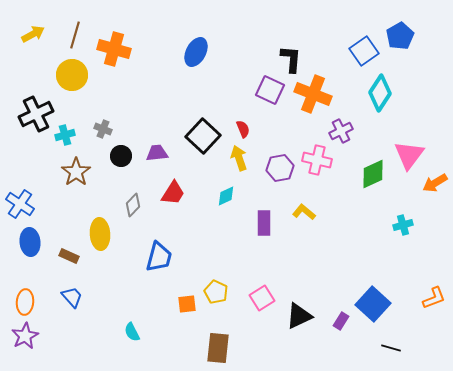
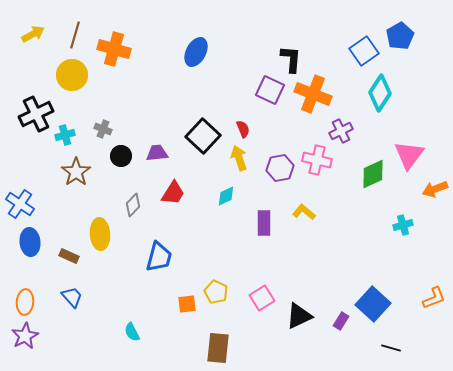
orange arrow at (435, 183): moved 6 px down; rotated 10 degrees clockwise
